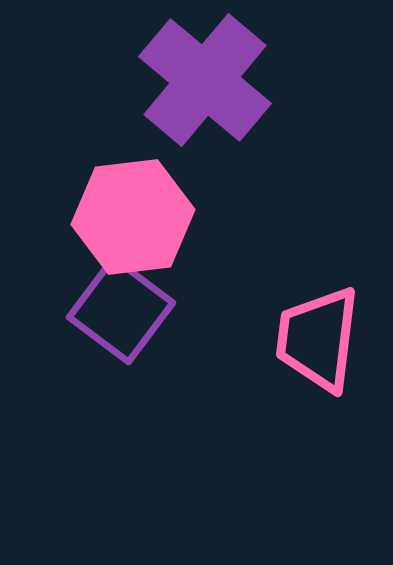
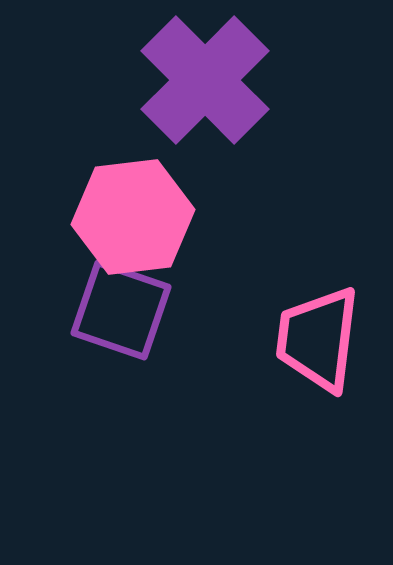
purple cross: rotated 5 degrees clockwise
purple square: rotated 18 degrees counterclockwise
